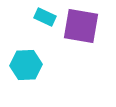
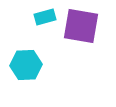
cyan rectangle: rotated 40 degrees counterclockwise
